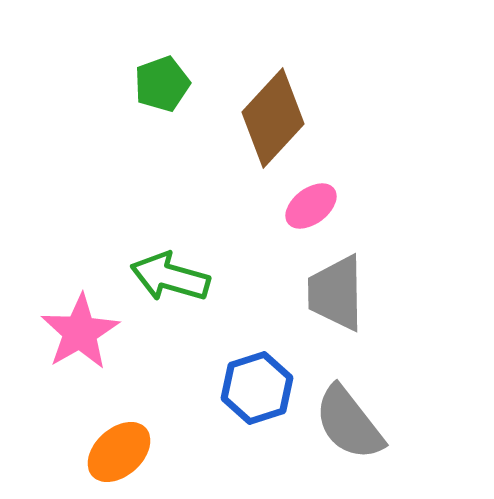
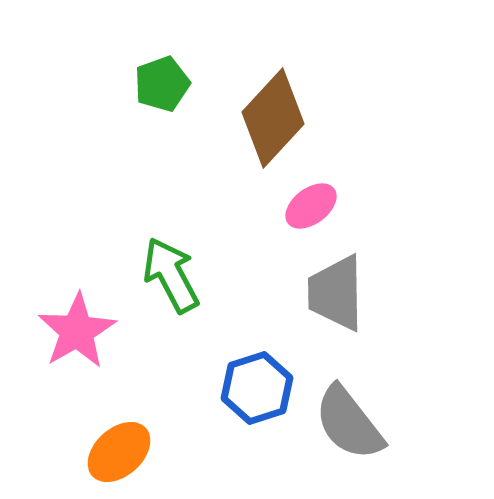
green arrow: moved 1 px right, 2 px up; rotated 46 degrees clockwise
pink star: moved 3 px left, 1 px up
